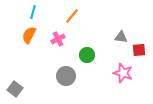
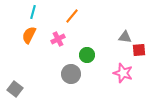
gray triangle: moved 4 px right
gray circle: moved 5 px right, 2 px up
